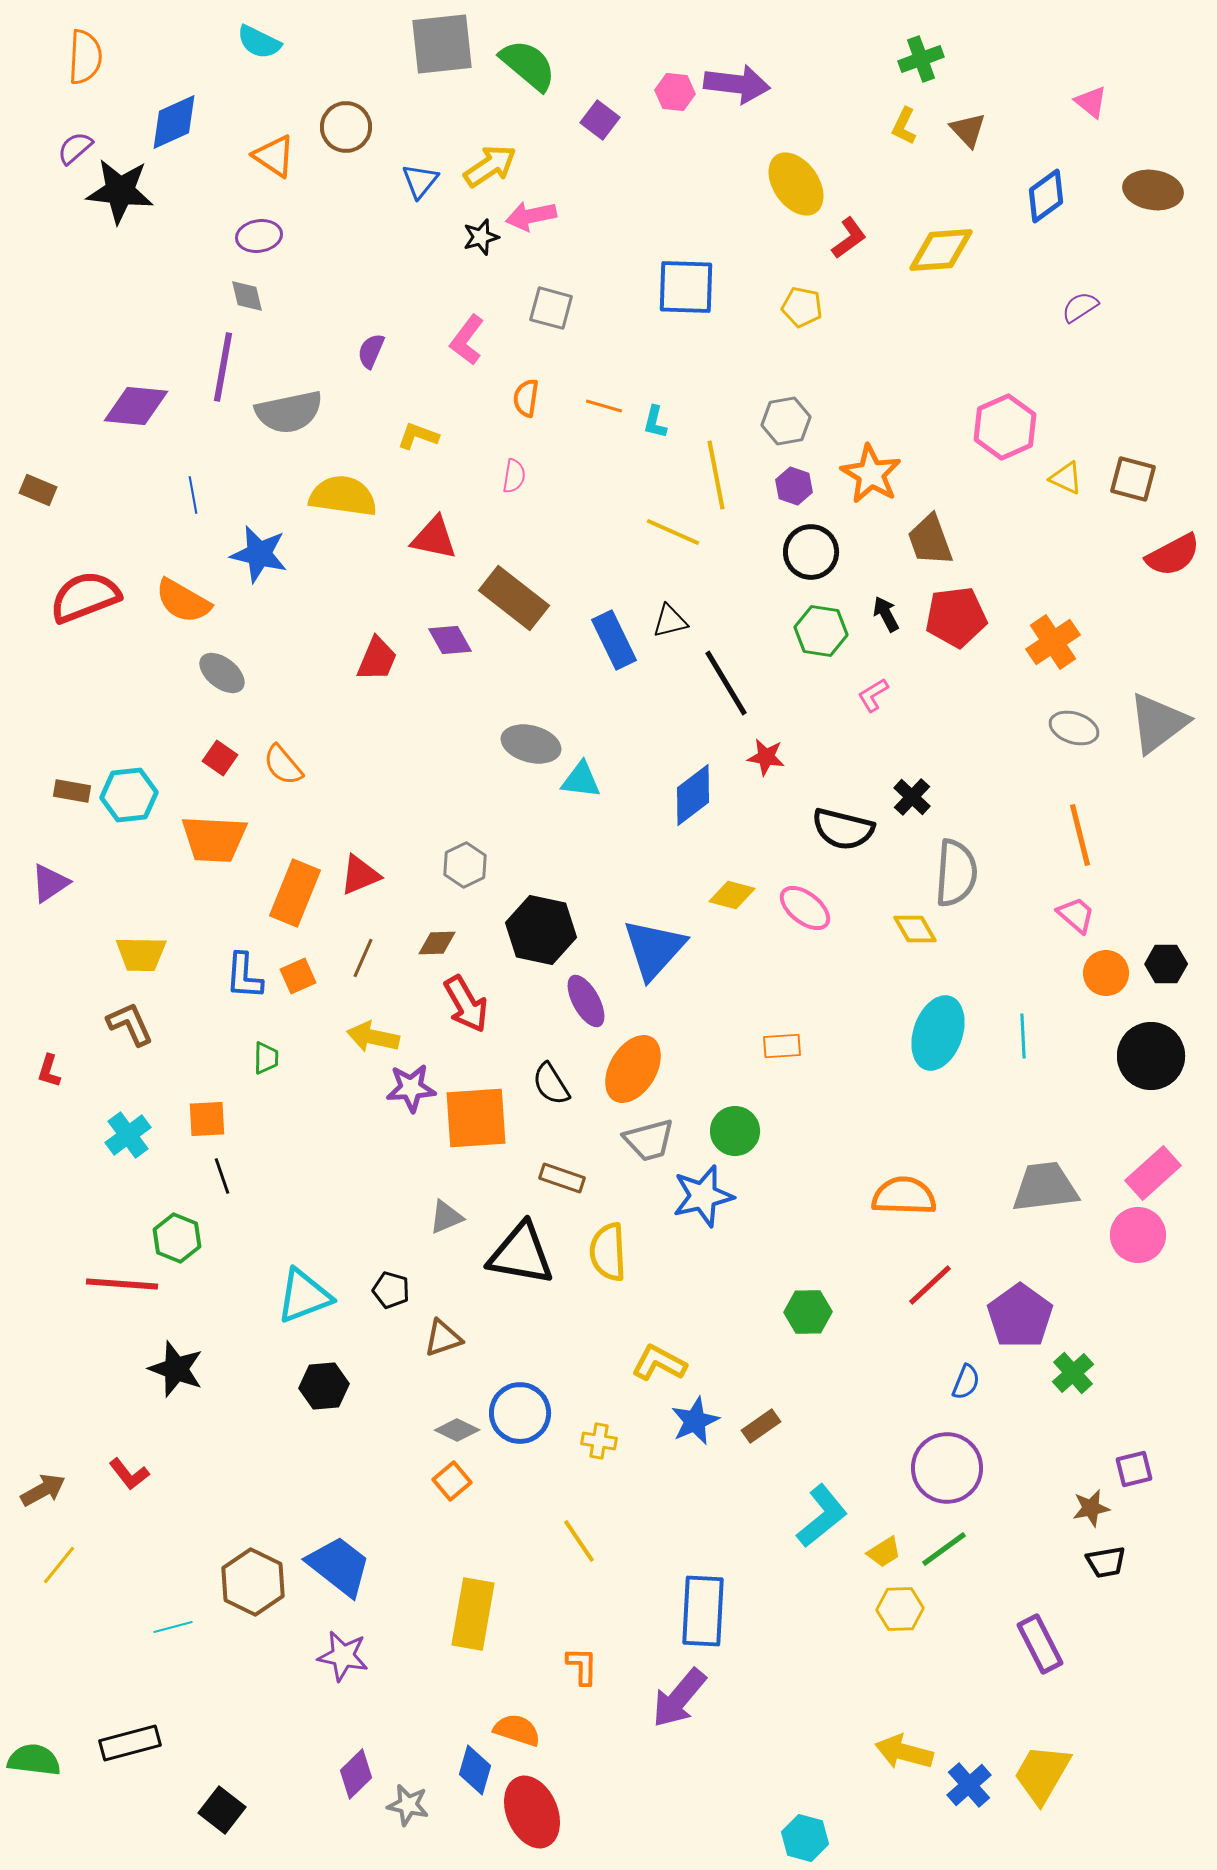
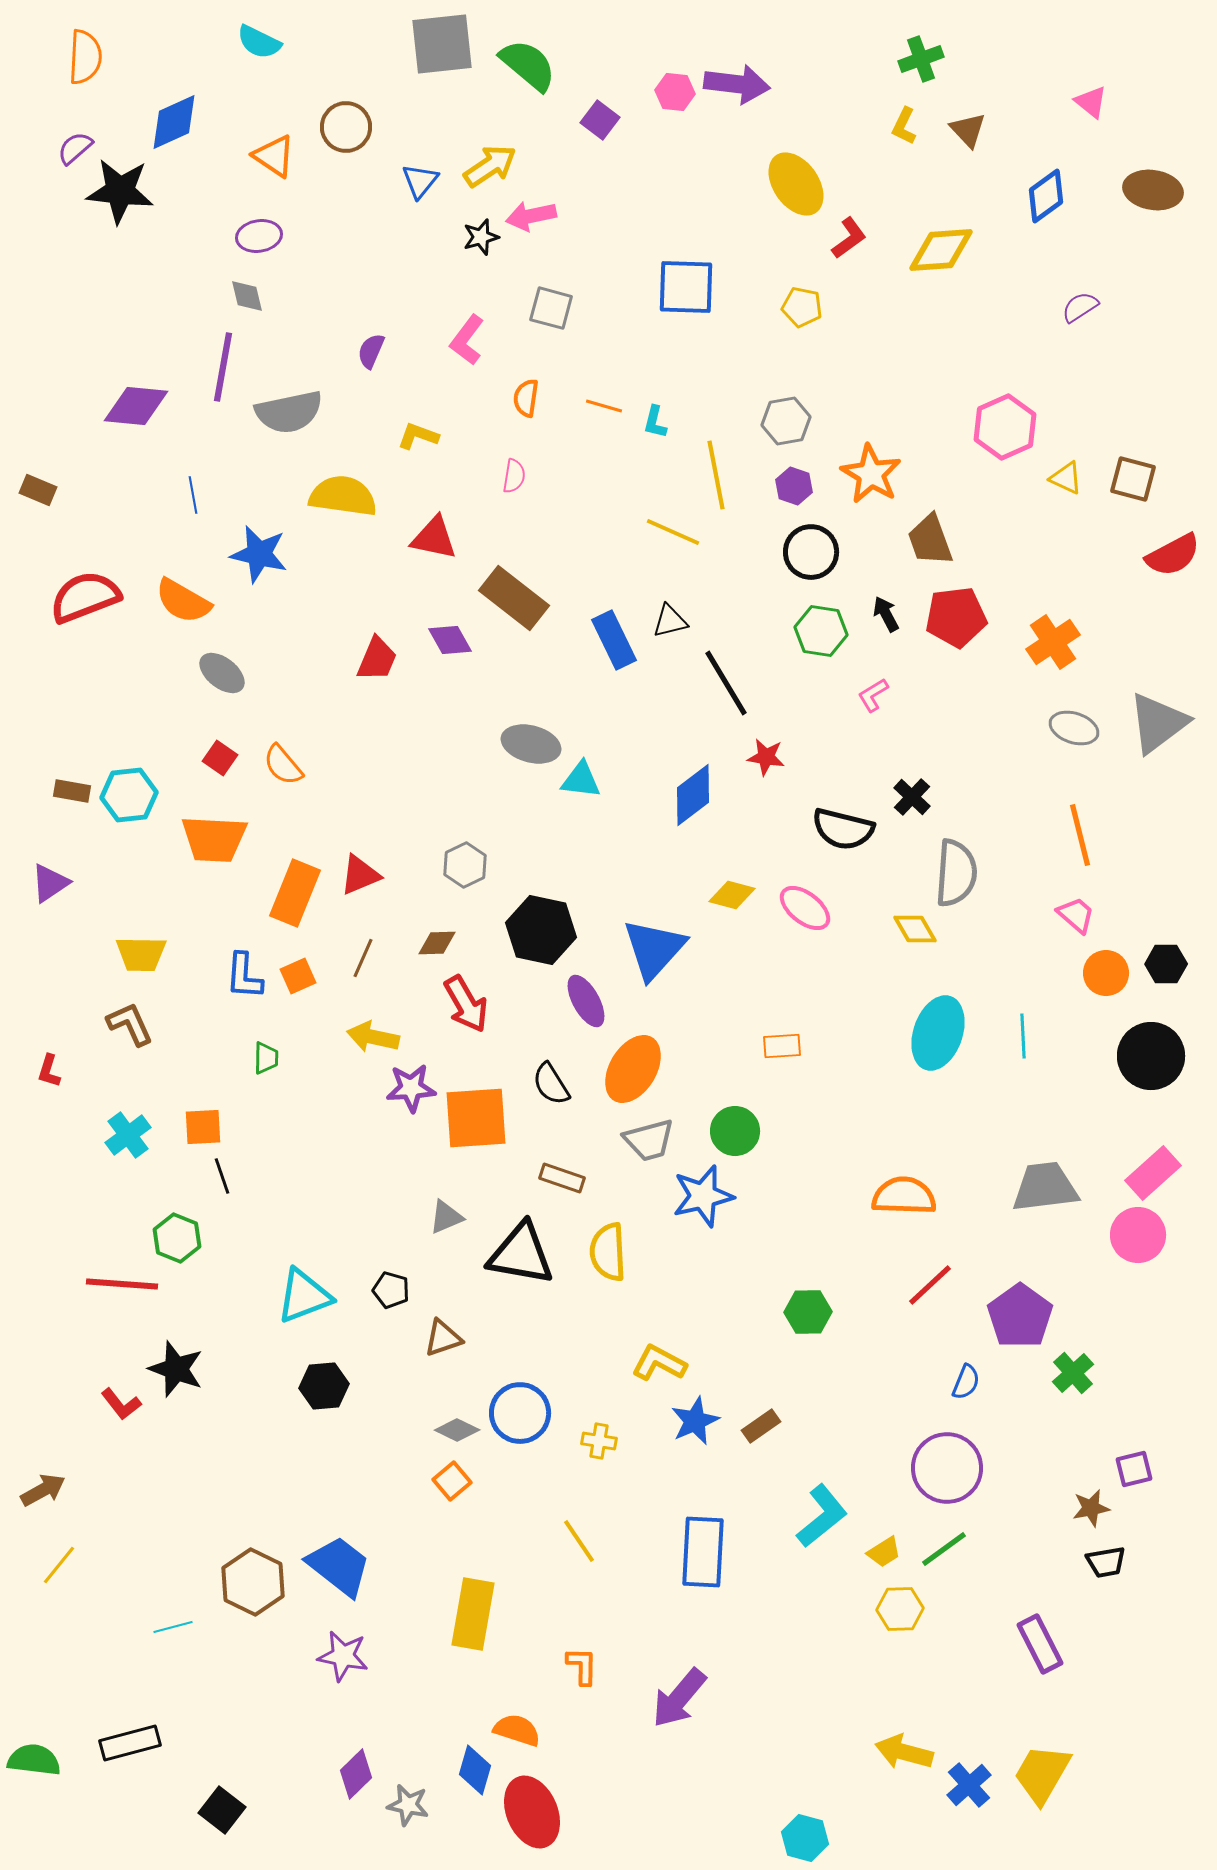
orange square at (207, 1119): moved 4 px left, 8 px down
red L-shape at (129, 1474): moved 8 px left, 70 px up
blue rectangle at (703, 1611): moved 59 px up
